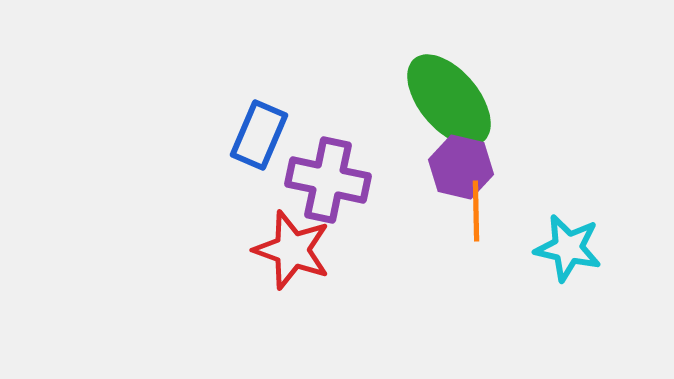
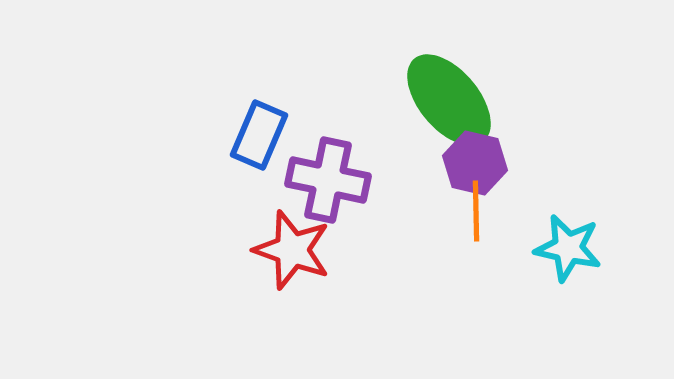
purple hexagon: moved 14 px right, 4 px up
